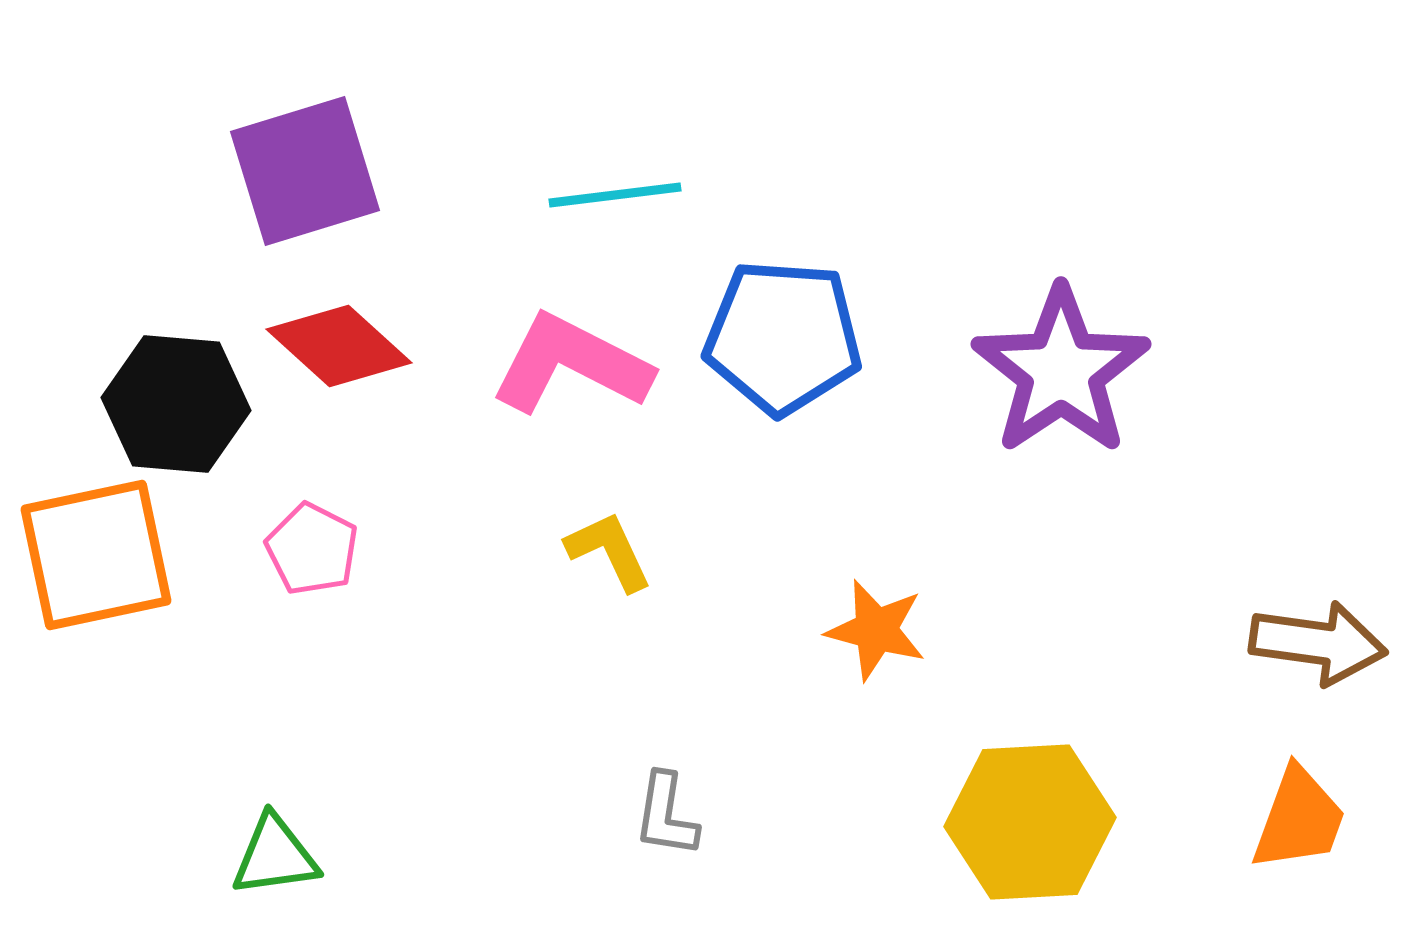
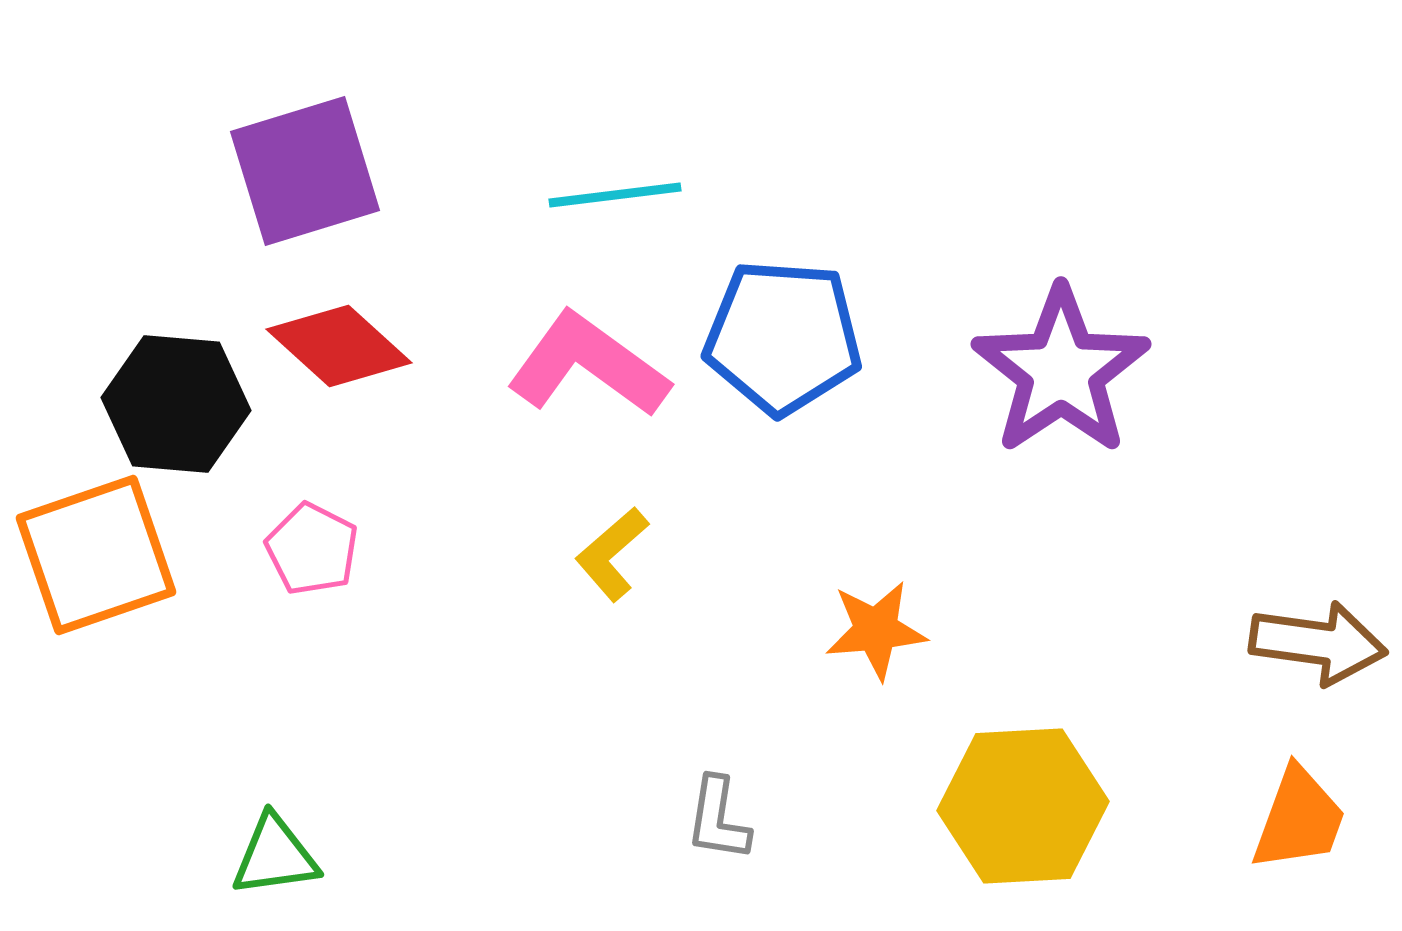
pink L-shape: moved 17 px right, 1 px down; rotated 9 degrees clockwise
yellow L-shape: moved 3 px right, 3 px down; rotated 106 degrees counterclockwise
orange square: rotated 7 degrees counterclockwise
orange star: rotated 20 degrees counterclockwise
gray L-shape: moved 52 px right, 4 px down
yellow hexagon: moved 7 px left, 16 px up
